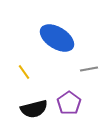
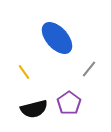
blue ellipse: rotated 16 degrees clockwise
gray line: rotated 42 degrees counterclockwise
